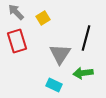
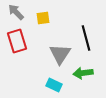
yellow square: rotated 24 degrees clockwise
black line: rotated 30 degrees counterclockwise
